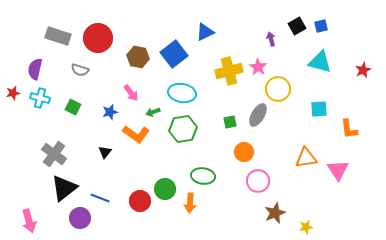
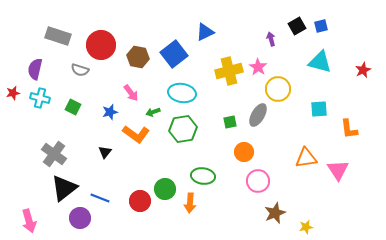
red circle at (98, 38): moved 3 px right, 7 px down
